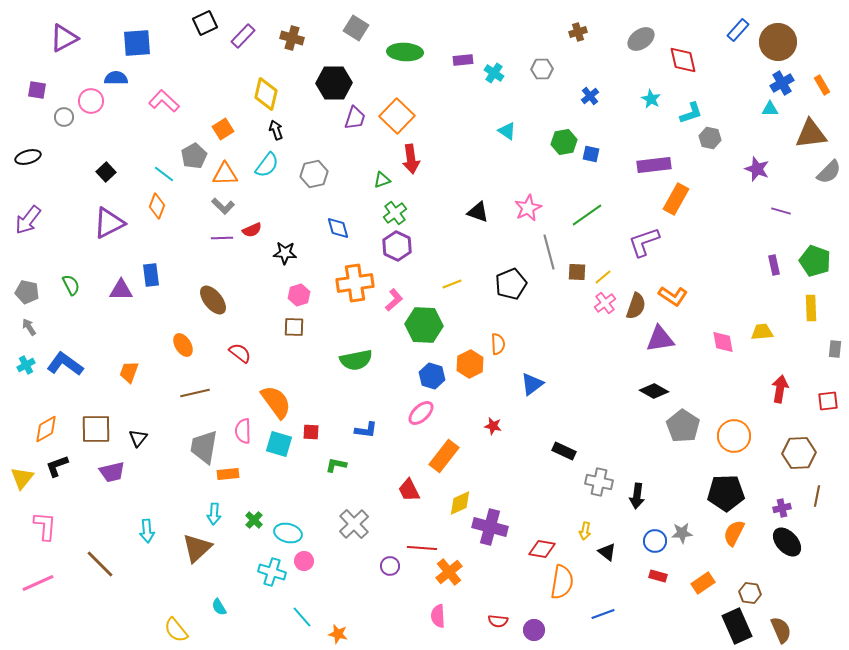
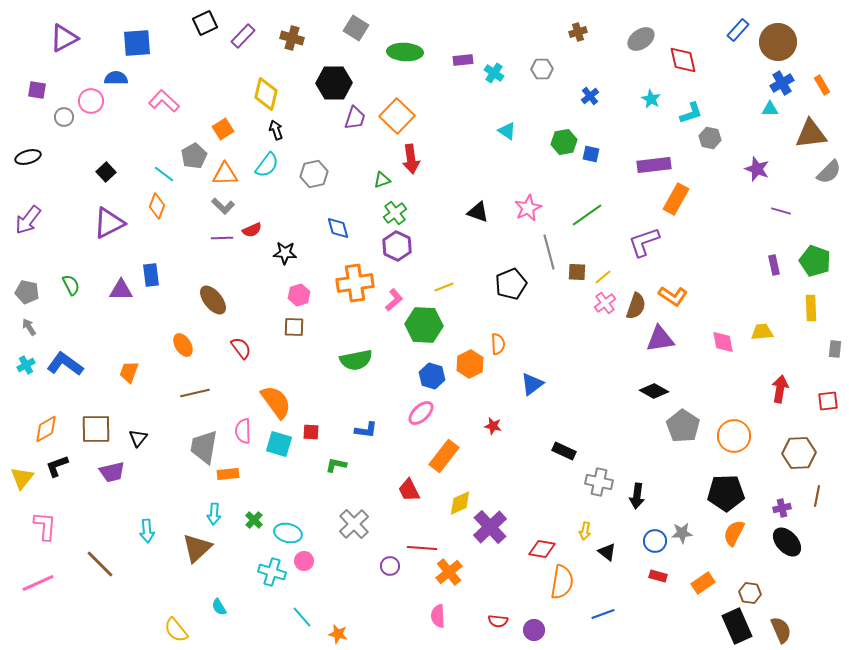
yellow line at (452, 284): moved 8 px left, 3 px down
red semicircle at (240, 353): moved 1 px right, 5 px up; rotated 15 degrees clockwise
purple cross at (490, 527): rotated 32 degrees clockwise
